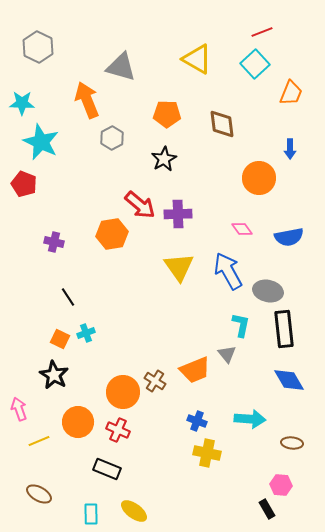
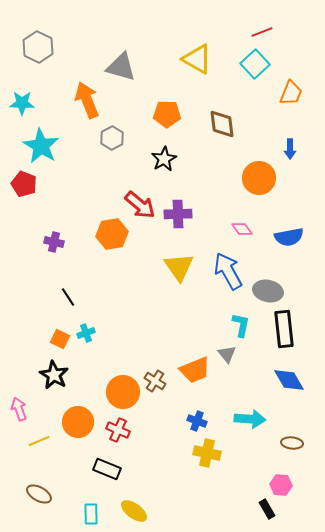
cyan star at (41, 142): moved 4 px down; rotated 6 degrees clockwise
